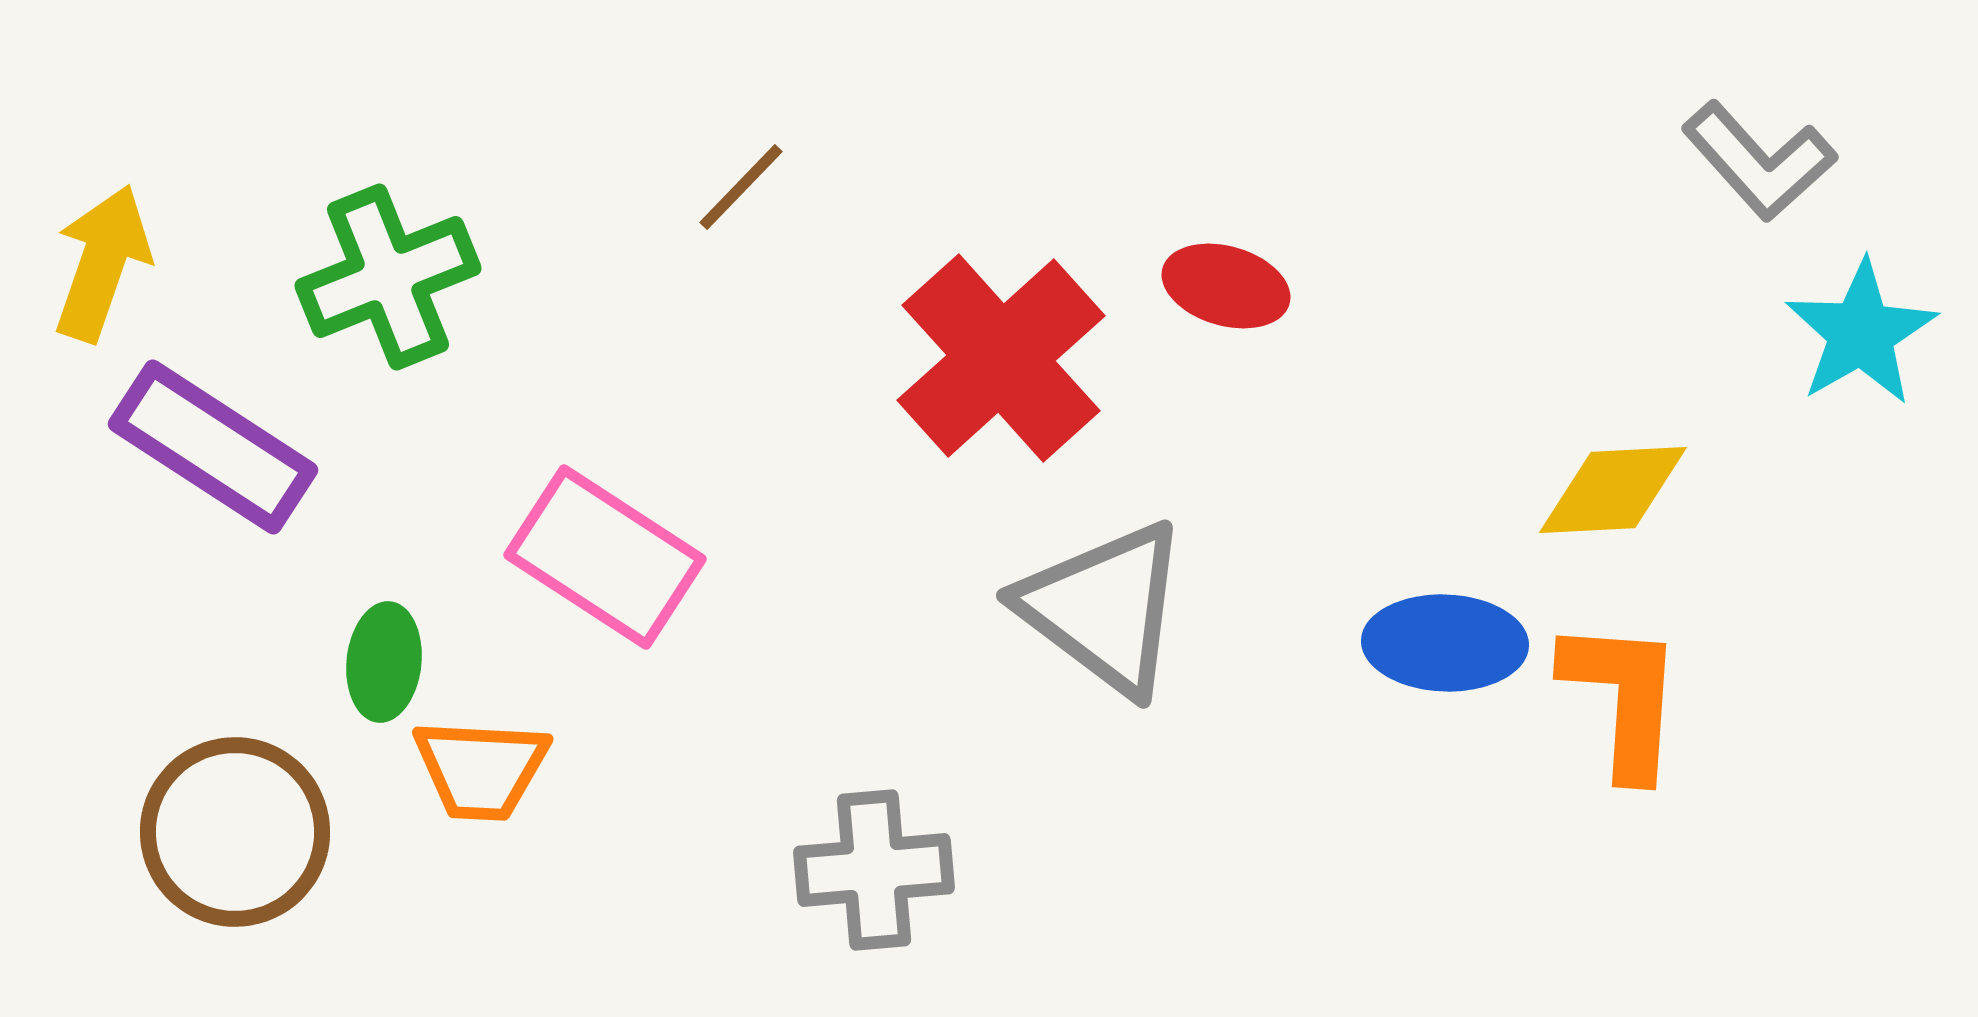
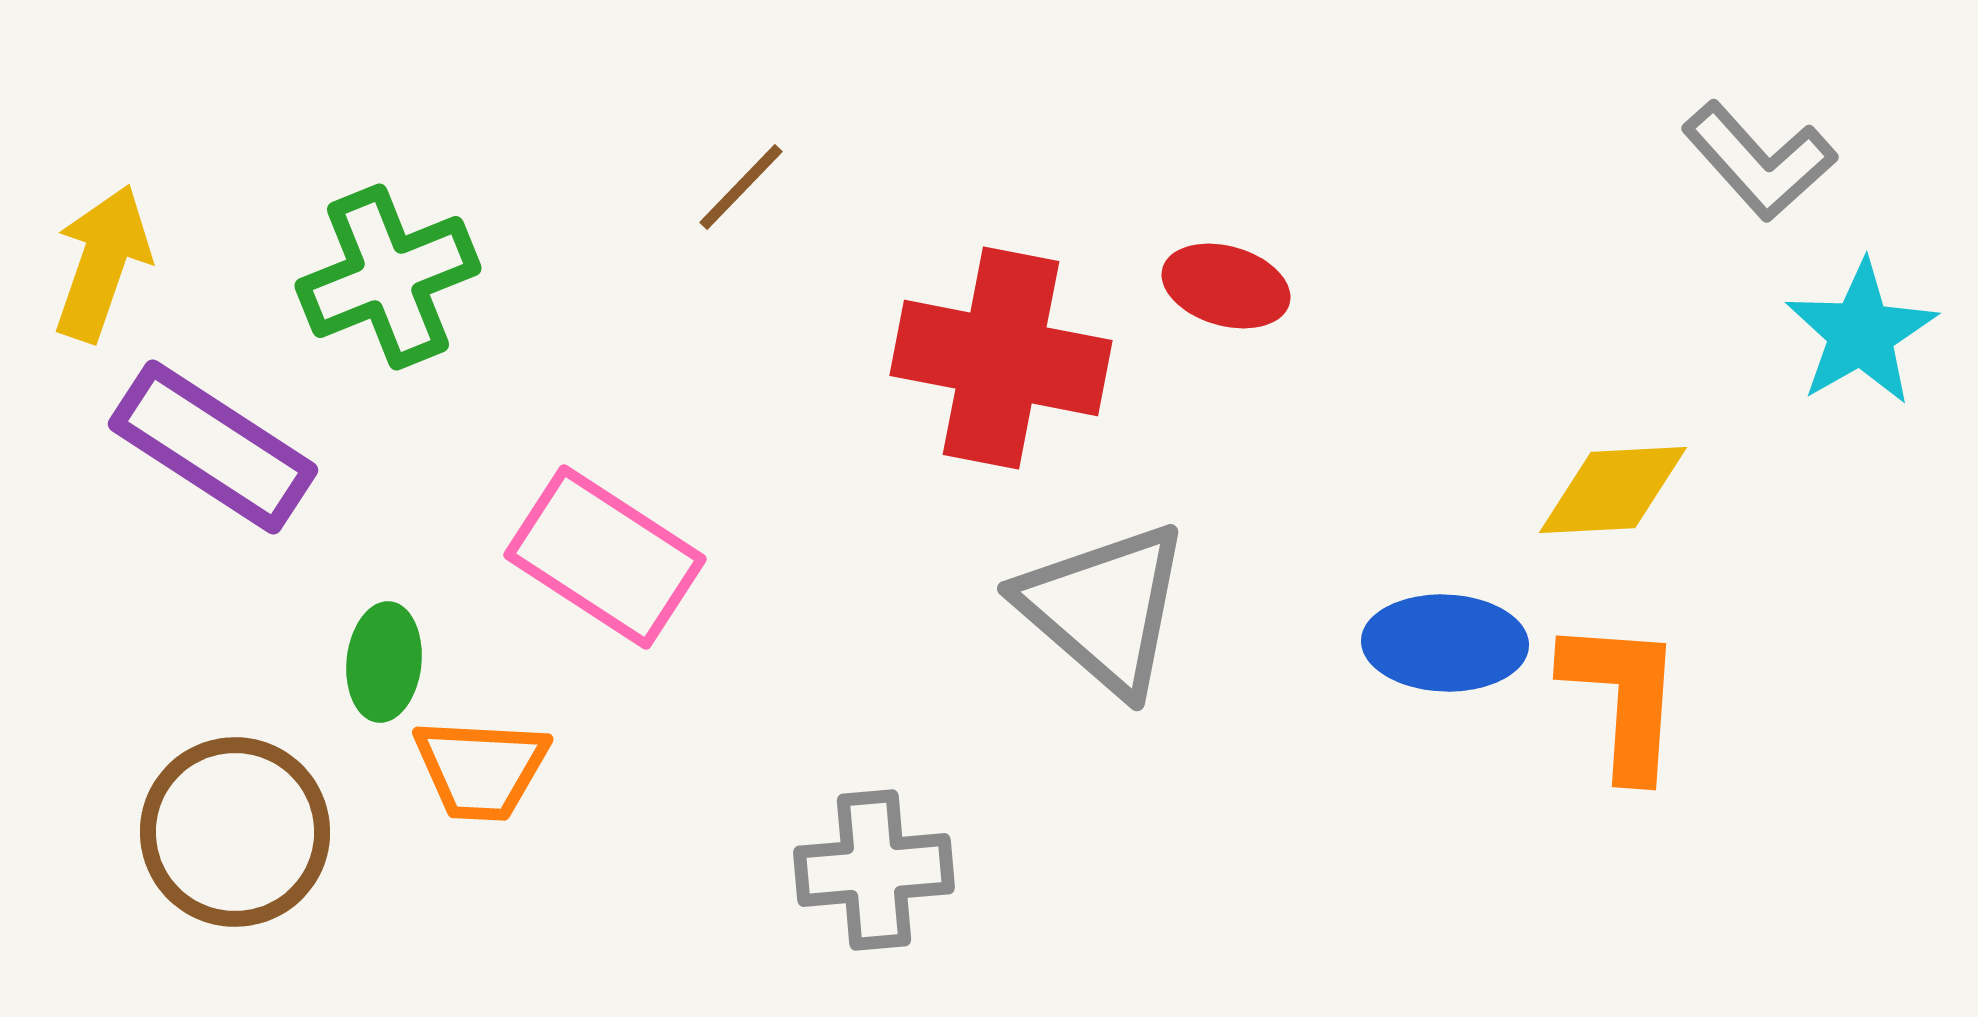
red cross: rotated 37 degrees counterclockwise
gray triangle: rotated 4 degrees clockwise
